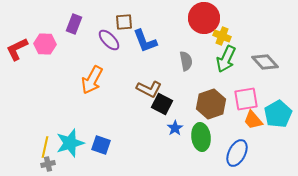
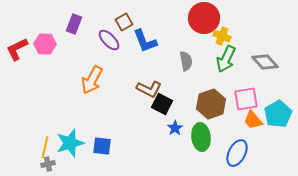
brown square: rotated 24 degrees counterclockwise
blue square: moved 1 px right, 1 px down; rotated 12 degrees counterclockwise
